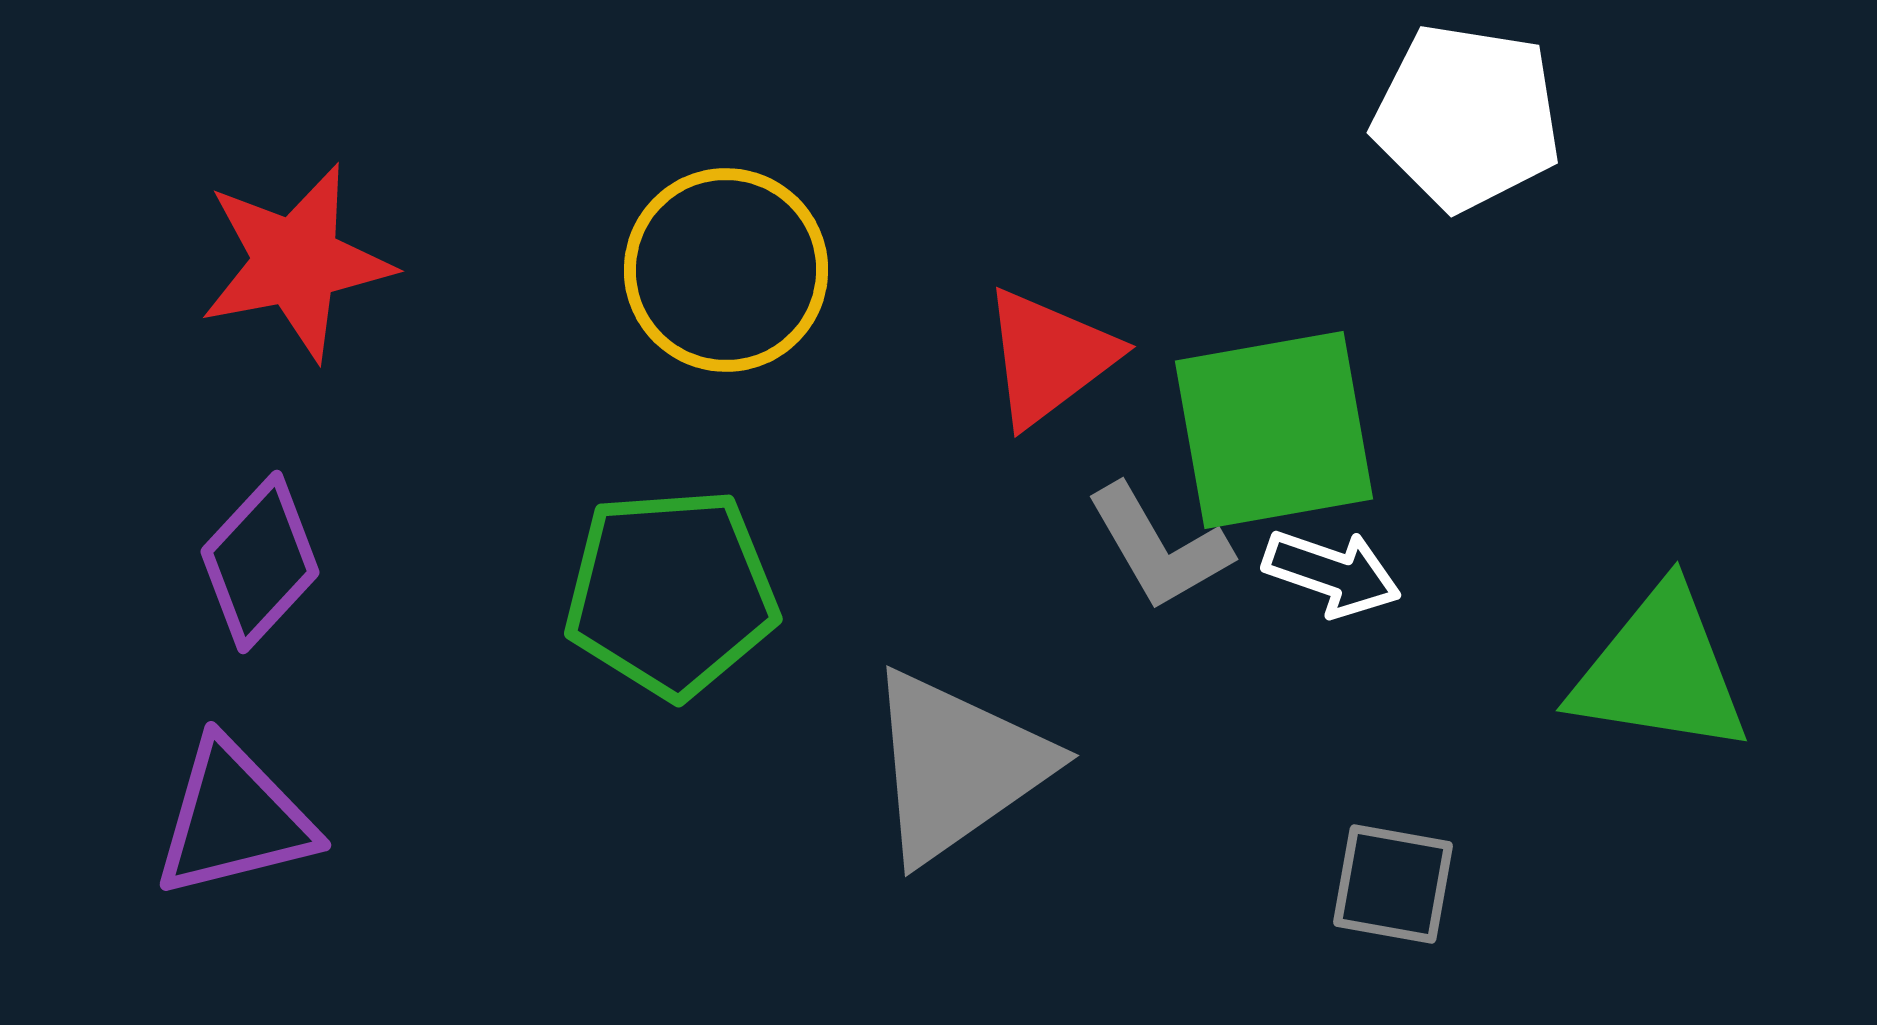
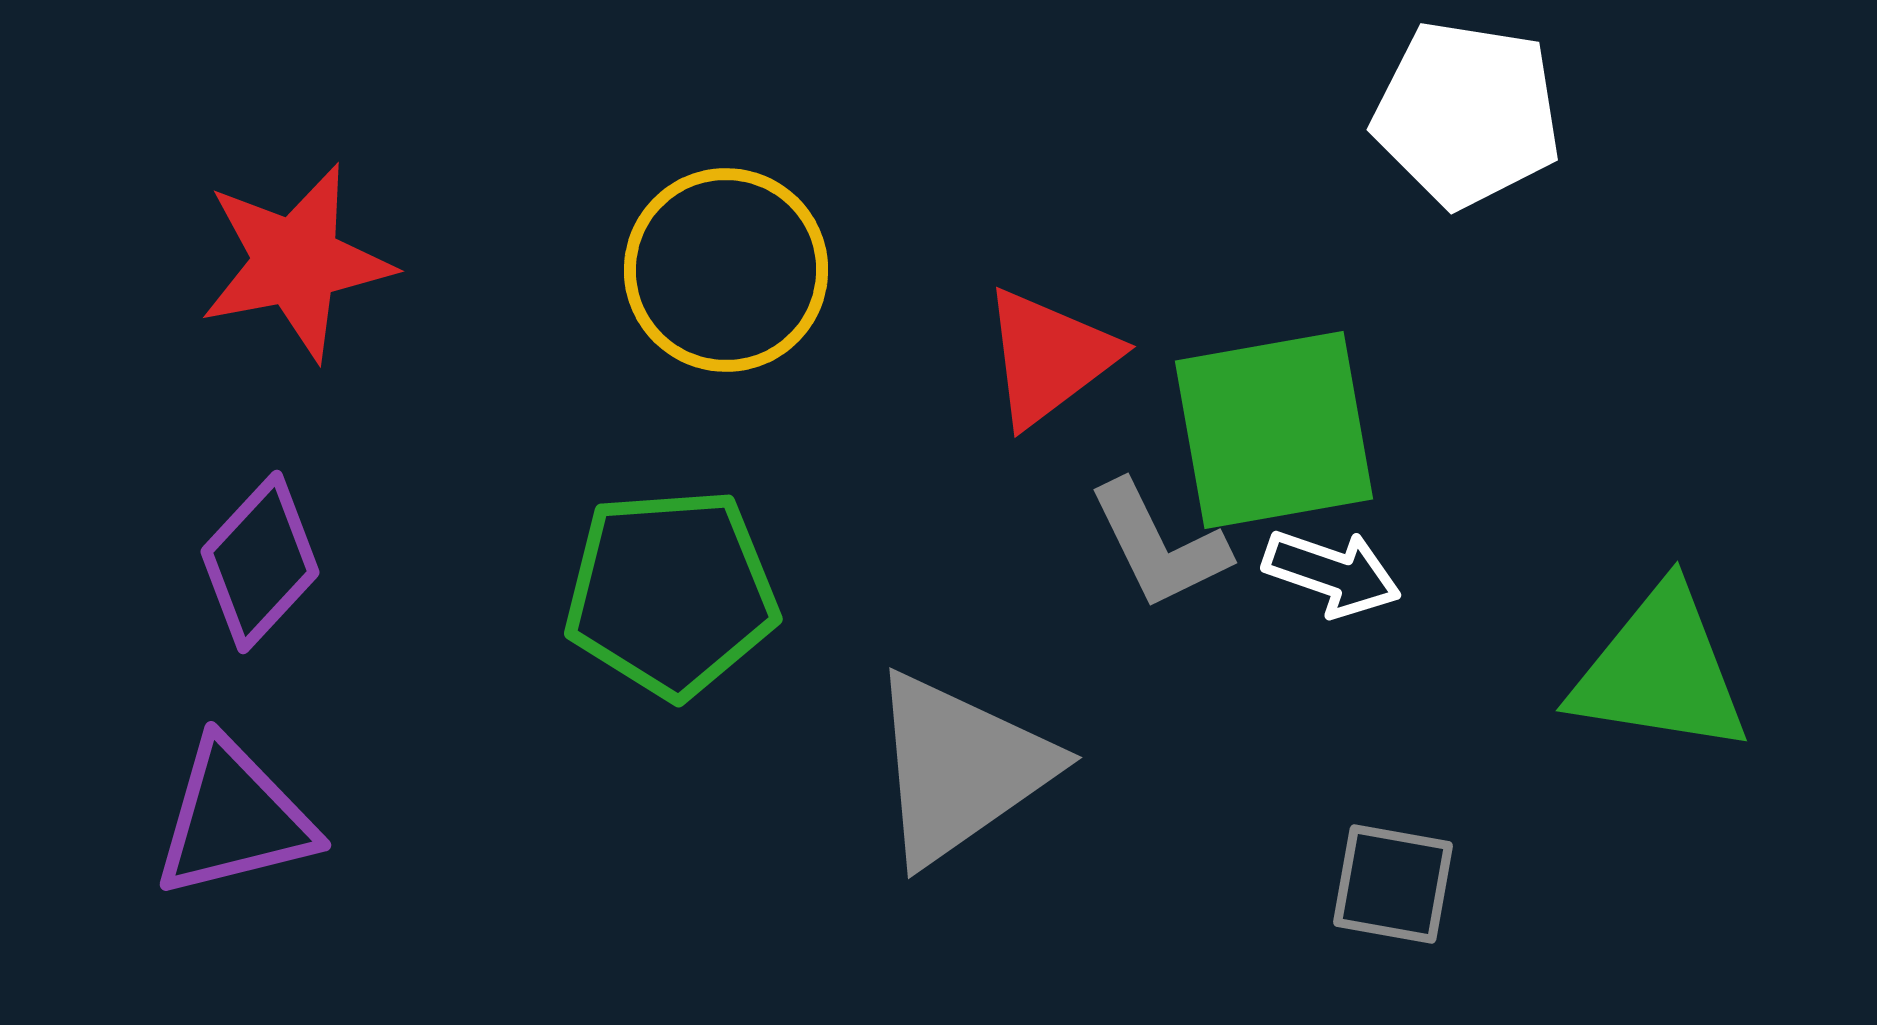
white pentagon: moved 3 px up
gray L-shape: moved 2 px up; rotated 4 degrees clockwise
gray triangle: moved 3 px right, 2 px down
